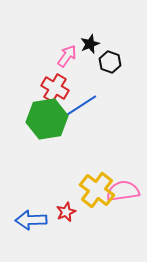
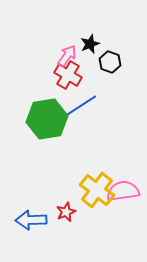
red cross: moved 13 px right, 13 px up
